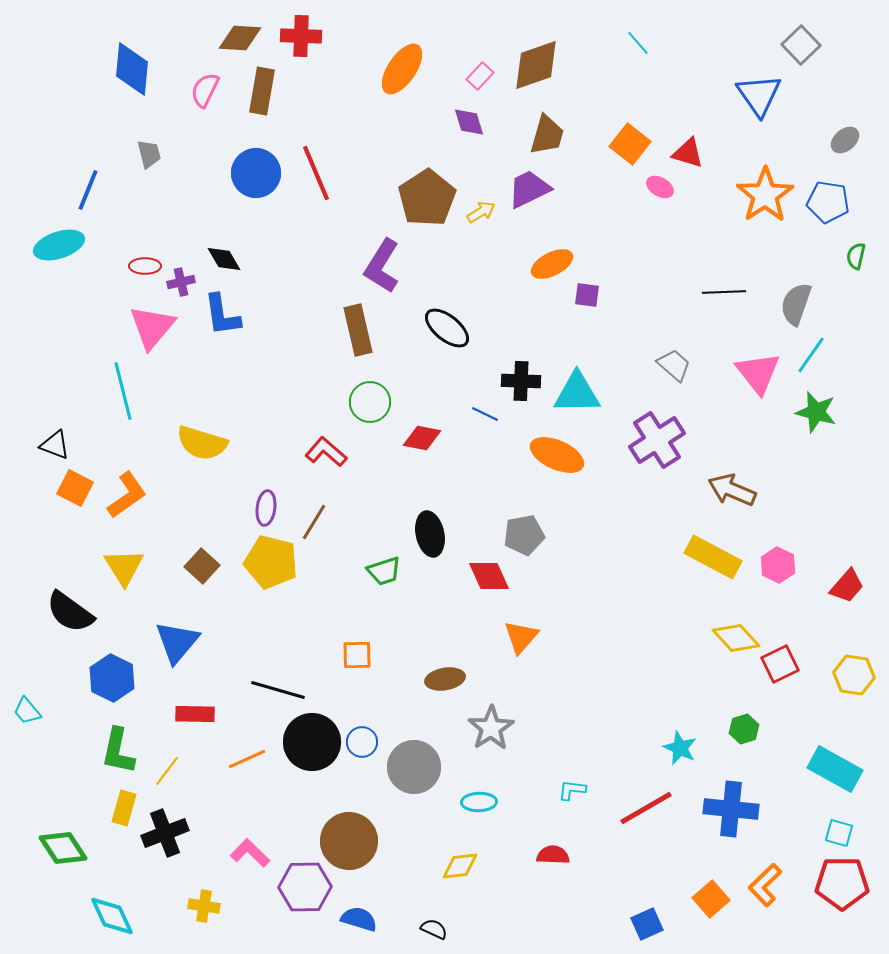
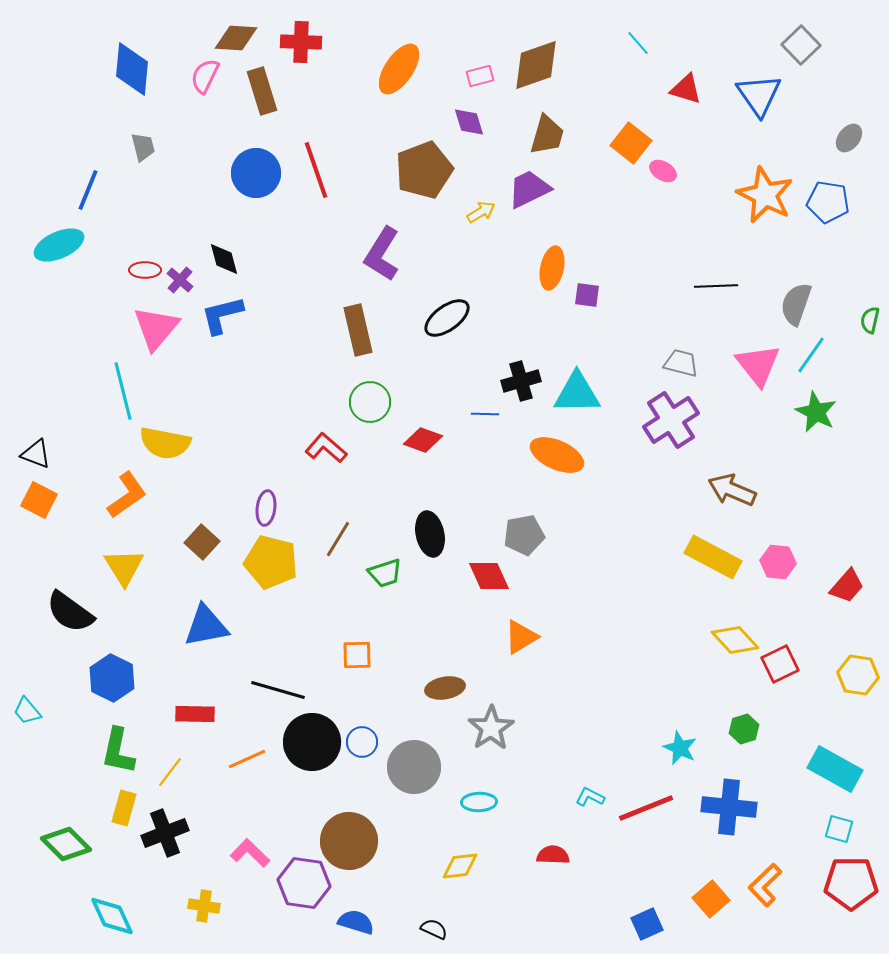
red cross at (301, 36): moved 6 px down
brown diamond at (240, 38): moved 4 px left
orange ellipse at (402, 69): moved 3 px left
pink rectangle at (480, 76): rotated 32 degrees clockwise
pink semicircle at (205, 90): moved 14 px up
brown rectangle at (262, 91): rotated 27 degrees counterclockwise
gray ellipse at (845, 140): moved 4 px right, 2 px up; rotated 12 degrees counterclockwise
orange square at (630, 144): moved 1 px right, 1 px up
red triangle at (688, 153): moved 2 px left, 64 px up
gray trapezoid at (149, 154): moved 6 px left, 7 px up
red line at (316, 173): moved 3 px up; rotated 4 degrees clockwise
pink ellipse at (660, 187): moved 3 px right, 16 px up
orange star at (765, 195): rotated 12 degrees counterclockwise
brown pentagon at (427, 198): moved 3 px left, 28 px up; rotated 12 degrees clockwise
cyan ellipse at (59, 245): rotated 6 degrees counterclockwise
green semicircle at (856, 256): moved 14 px right, 64 px down
black diamond at (224, 259): rotated 15 degrees clockwise
orange ellipse at (552, 264): moved 4 px down; rotated 51 degrees counterclockwise
red ellipse at (145, 266): moved 4 px down
purple L-shape at (382, 266): moved 12 px up
purple cross at (181, 282): moved 1 px left, 2 px up; rotated 36 degrees counterclockwise
black line at (724, 292): moved 8 px left, 6 px up
blue L-shape at (222, 315): rotated 84 degrees clockwise
pink triangle at (152, 327): moved 4 px right, 1 px down
black ellipse at (447, 328): moved 10 px up; rotated 75 degrees counterclockwise
gray trapezoid at (674, 365): moved 7 px right, 2 px up; rotated 27 degrees counterclockwise
pink triangle at (758, 373): moved 8 px up
black cross at (521, 381): rotated 18 degrees counterclockwise
green star at (816, 412): rotated 12 degrees clockwise
blue line at (485, 414): rotated 24 degrees counterclockwise
red diamond at (422, 438): moved 1 px right, 2 px down; rotated 9 degrees clockwise
purple cross at (657, 440): moved 14 px right, 20 px up
yellow semicircle at (202, 443): moved 37 px left; rotated 6 degrees counterclockwise
black triangle at (55, 445): moved 19 px left, 9 px down
red L-shape at (326, 452): moved 4 px up
orange square at (75, 488): moved 36 px left, 12 px down
brown line at (314, 522): moved 24 px right, 17 px down
pink hexagon at (778, 565): moved 3 px up; rotated 20 degrees counterclockwise
brown square at (202, 566): moved 24 px up
green trapezoid at (384, 571): moved 1 px right, 2 px down
orange triangle at (521, 637): rotated 18 degrees clockwise
yellow diamond at (736, 638): moved 1 px left, 2 px down
blue triangle at (177, 642): moved 29 px right, 16 px up; rotated 39 degrees clockwise
yellow hexagon at (854, 675): moved 4 px right
brown ellipse at (445, 679): moved 9 px down
yellow line at (167, 771): moved 3 px right, 1 px down
cyan L-shape at (572, 790): moved 18 px right, 7 px down; rotated 20 degrees clockwise
red line at (646, 808): rotated 8 degrees clockwise
blue cross at (731, 809): moved 2 px left, 2 px up
cyan square at (839, 833): moved 4 px up
green diamond at (63, 848): moved 3 px right, 4 px up; rotated 12 degrees counterclockwise
red pentagon at (842, 883): moved 9 px right
purple hexagon at (305, 887): moved 1 px left, 4 px up; rotated 9 degrees clockwise
blue semicircle at (359, 919): moved 3 px left, 3 px down
